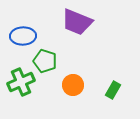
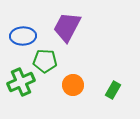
purple trapezoid: moved 10 px left, 5 px down; rotated 96 degrees clockwise
green pentagon: rotated 15 degrees counterclockwise
